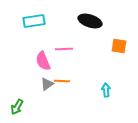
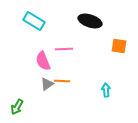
cyan rectangle: rotated 40 degrees clockwise
